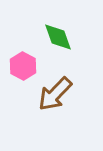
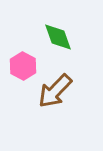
brown arrow: moved 3 px up
